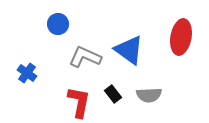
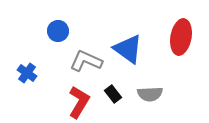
blue circle: moved 7 px down
blue triangle: moved 1 px left, 1 px up
gray L-shape: moved 1 px right, 4 px down
gray semicircle: moved 1 px right, 1 px up
red L-shape: rotated 20 degrees clockwise
